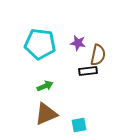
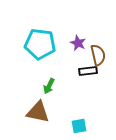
purple star: rotated 14 degrees clockwise
brown semicircle: rotated 25 degrees counterclockwise
green arrow: moved 4 px right; rotated 140 degrees clockwise
brown triangle: moved 8 px left, 2 px up; rotated 35 degrees clockwise
cyan square: moved 1 px down
